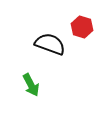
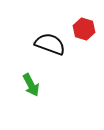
red hexagon: moved 2 px right, 2 px down
